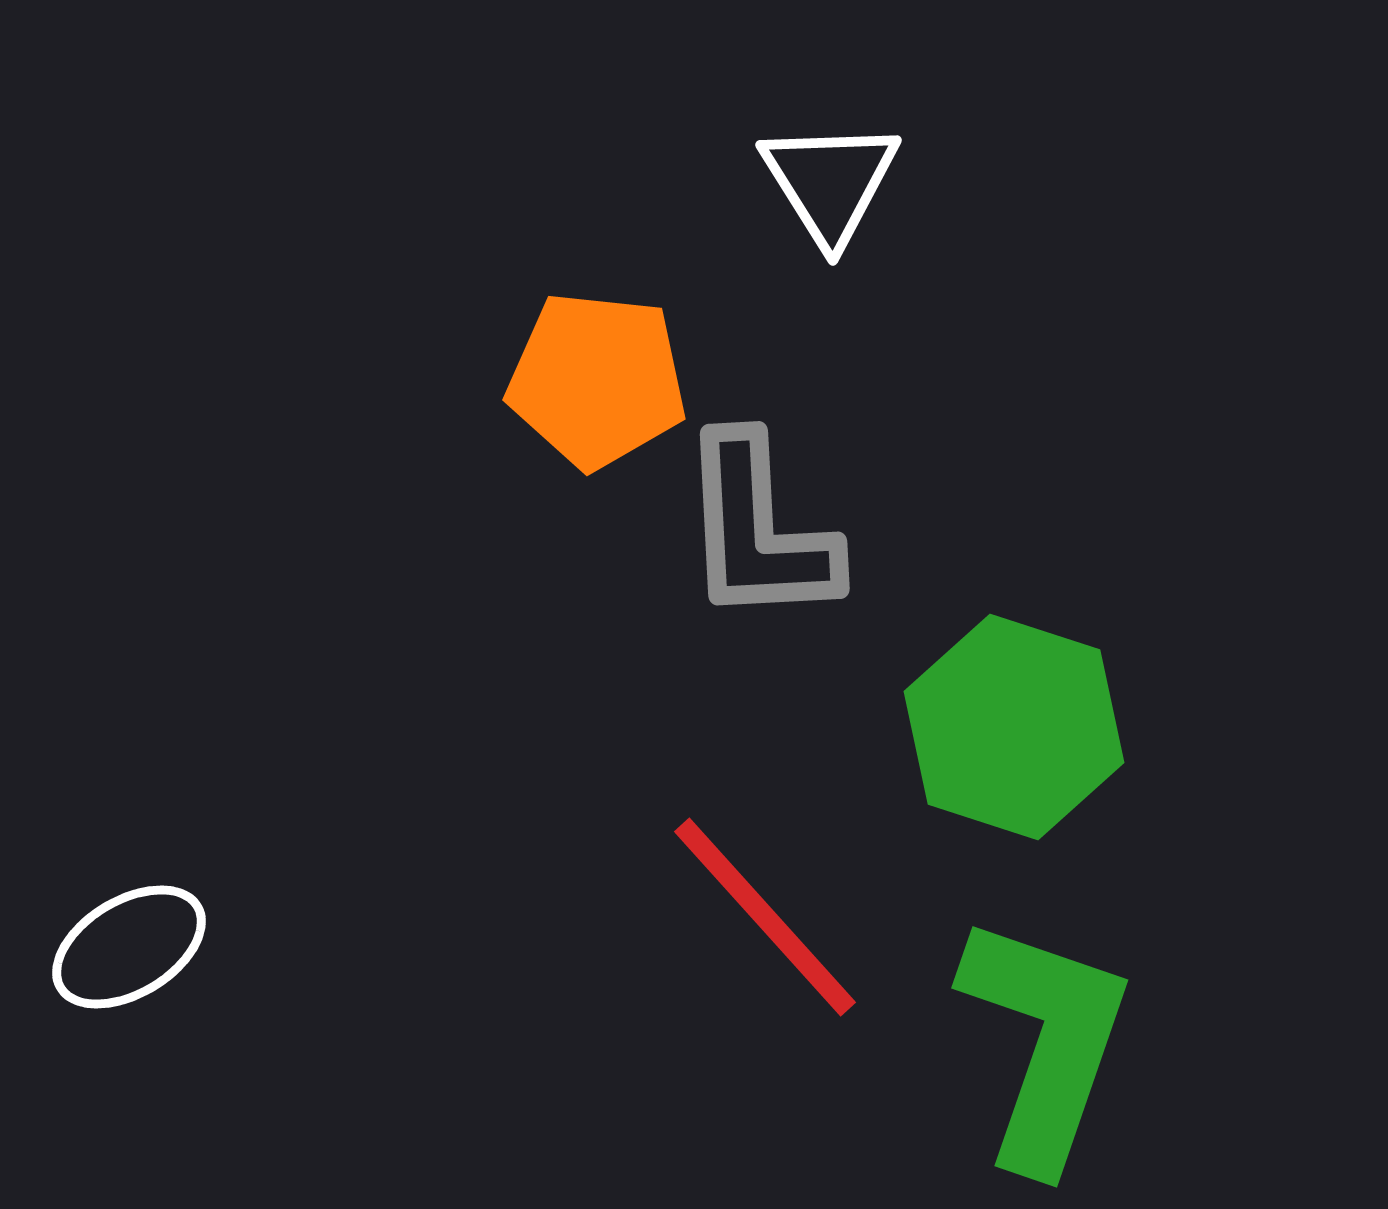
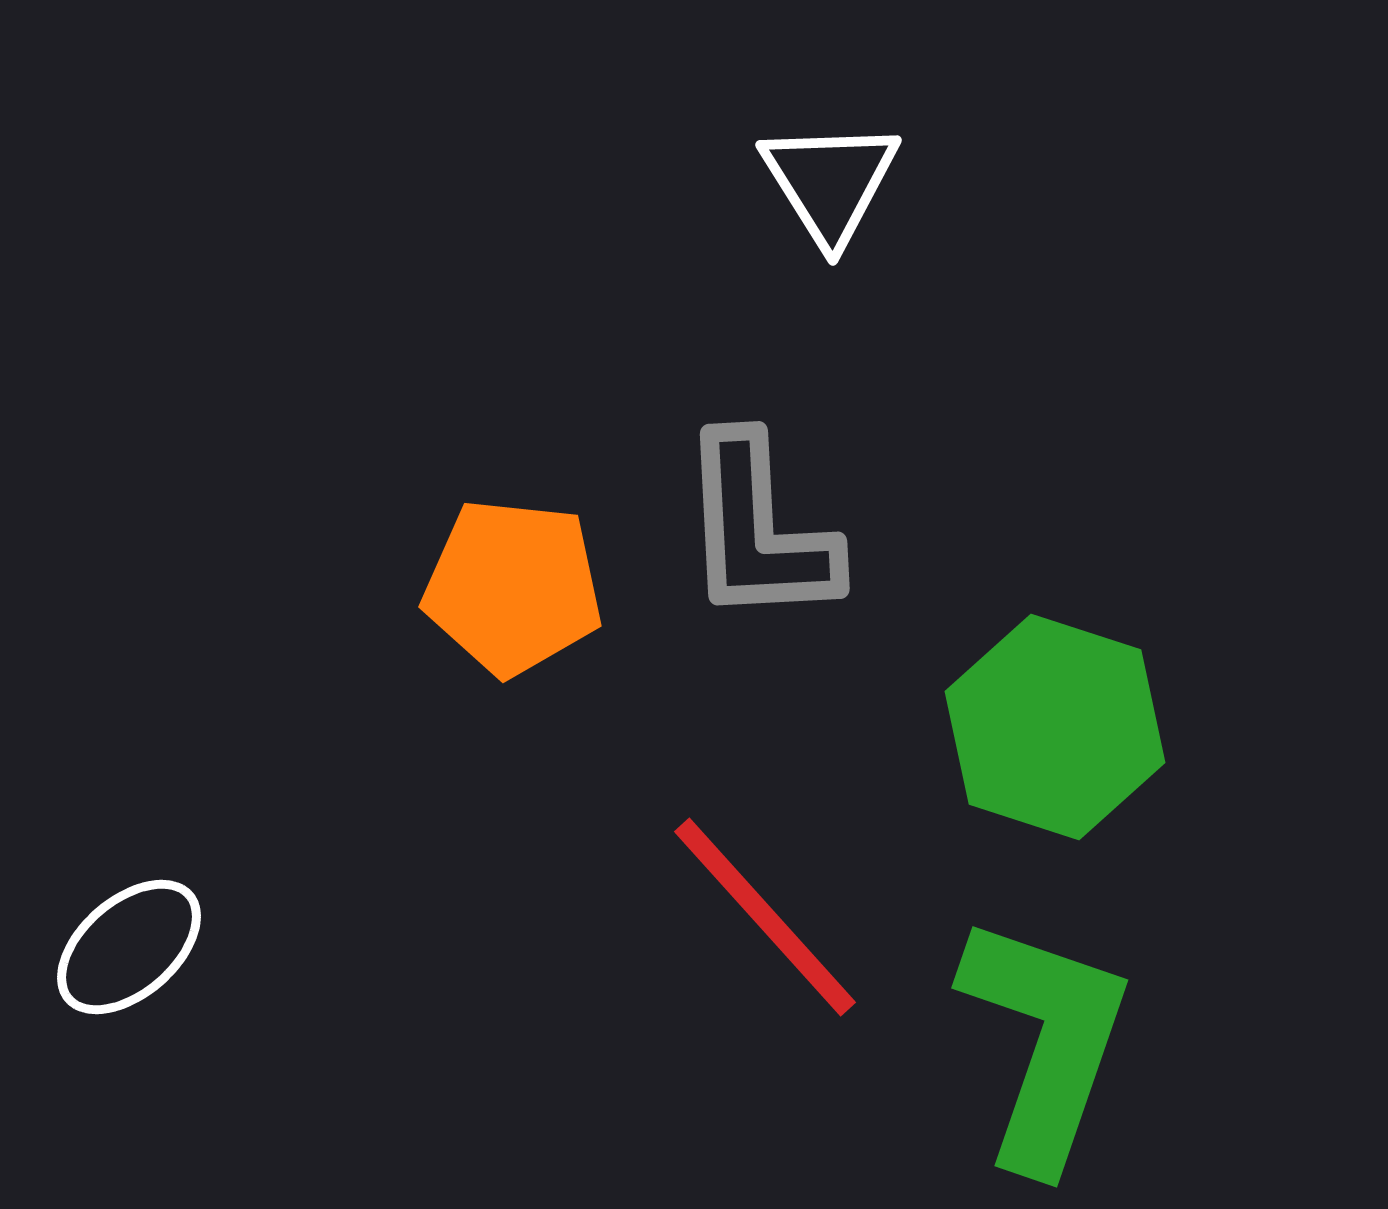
orange pentagon: moved 84 px left, 207 px down
green hexagon: moved 41 px right
white ellipse: rotated 10 degrees counterclockwise
